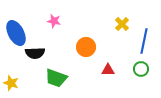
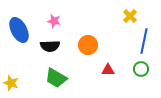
yellow cross: moved 8 px right, 8 px up
blue ellipse: moved 3 px right, 3 px up
orange circle: moved 2 px right, 2 px up
black semicircle: moved 15 px right, 7 px up
green trapezoid: rotated 10 degrees clockwise
